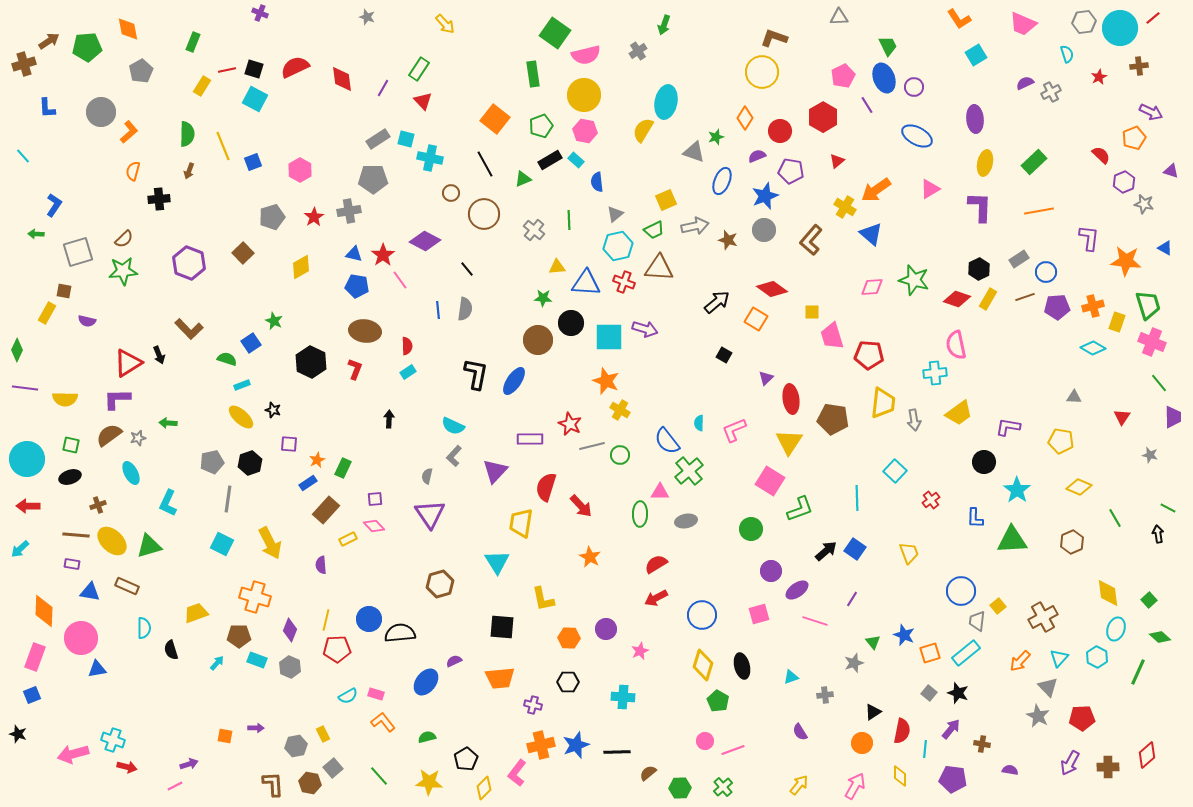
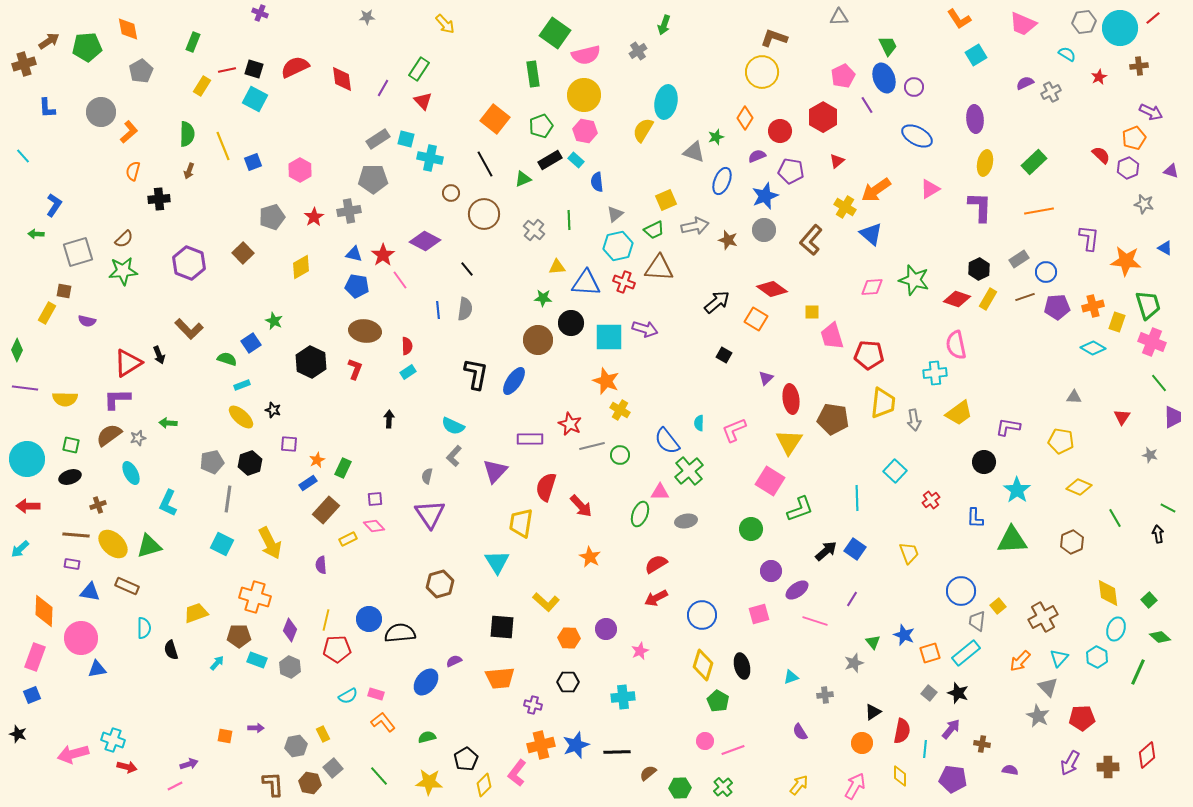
gray star at (367, 17): rotated 21 degrees counterclockwise
cyan semicircle at (1067, 54): rotated 42 degrees counterclockwise
purple hexagon at (1124, 182): moved 4 px right, 14 px up
green ellipse at (640, 514): rotated 20 degrees clockwise
yellow ellipse at (112, 541): moved 1 px right, 3 px down
yellow L-shape at (543, 599): moved 3 px right, 3 px down; rotated 36 degrees counterclockwise
cyan cross at (623, 697): rotated 10 degrees counterclockwise
yellow diamond at (484, 788): moved 3 px up
